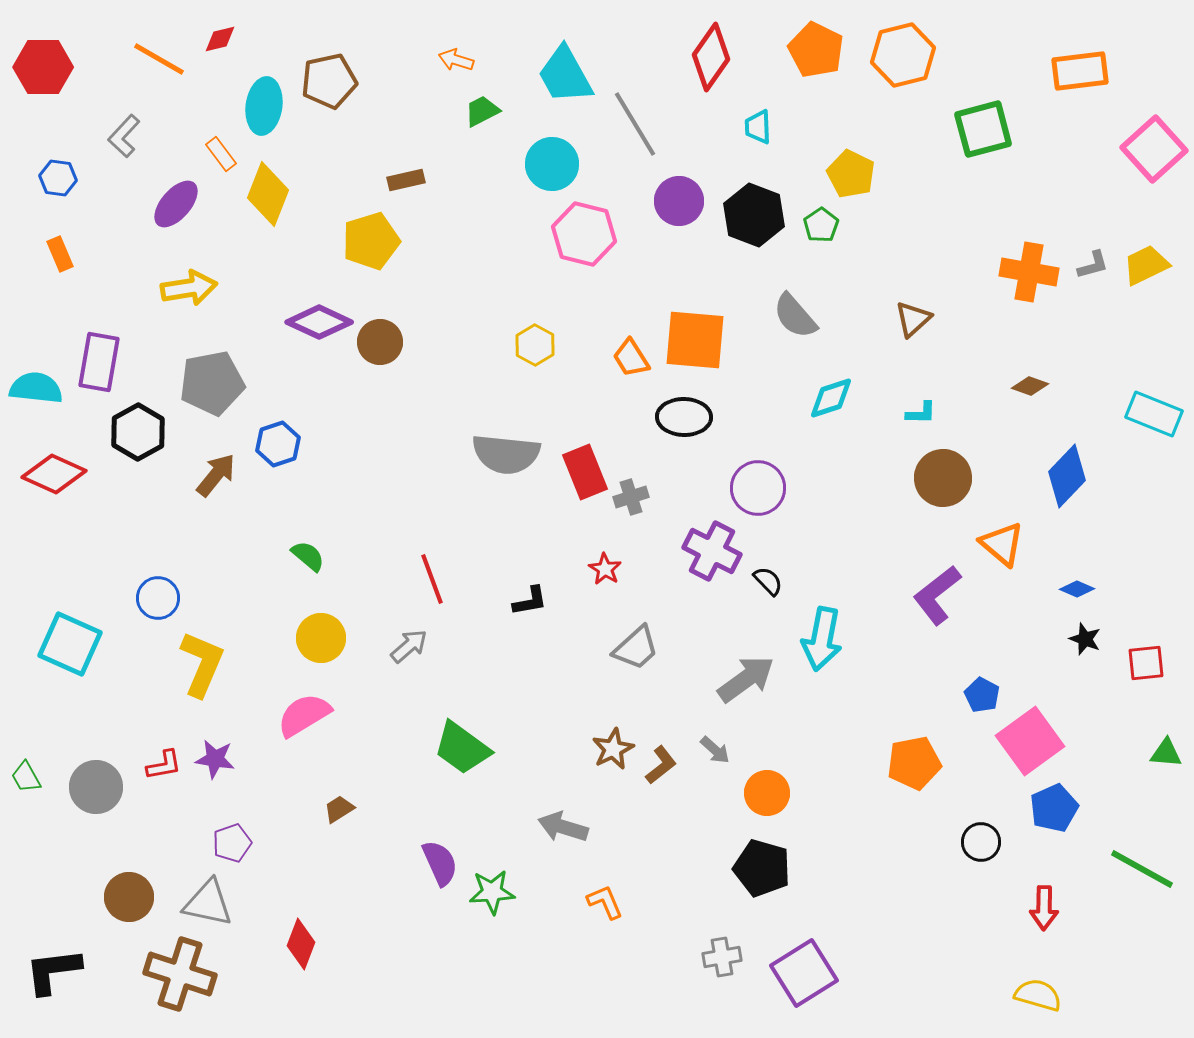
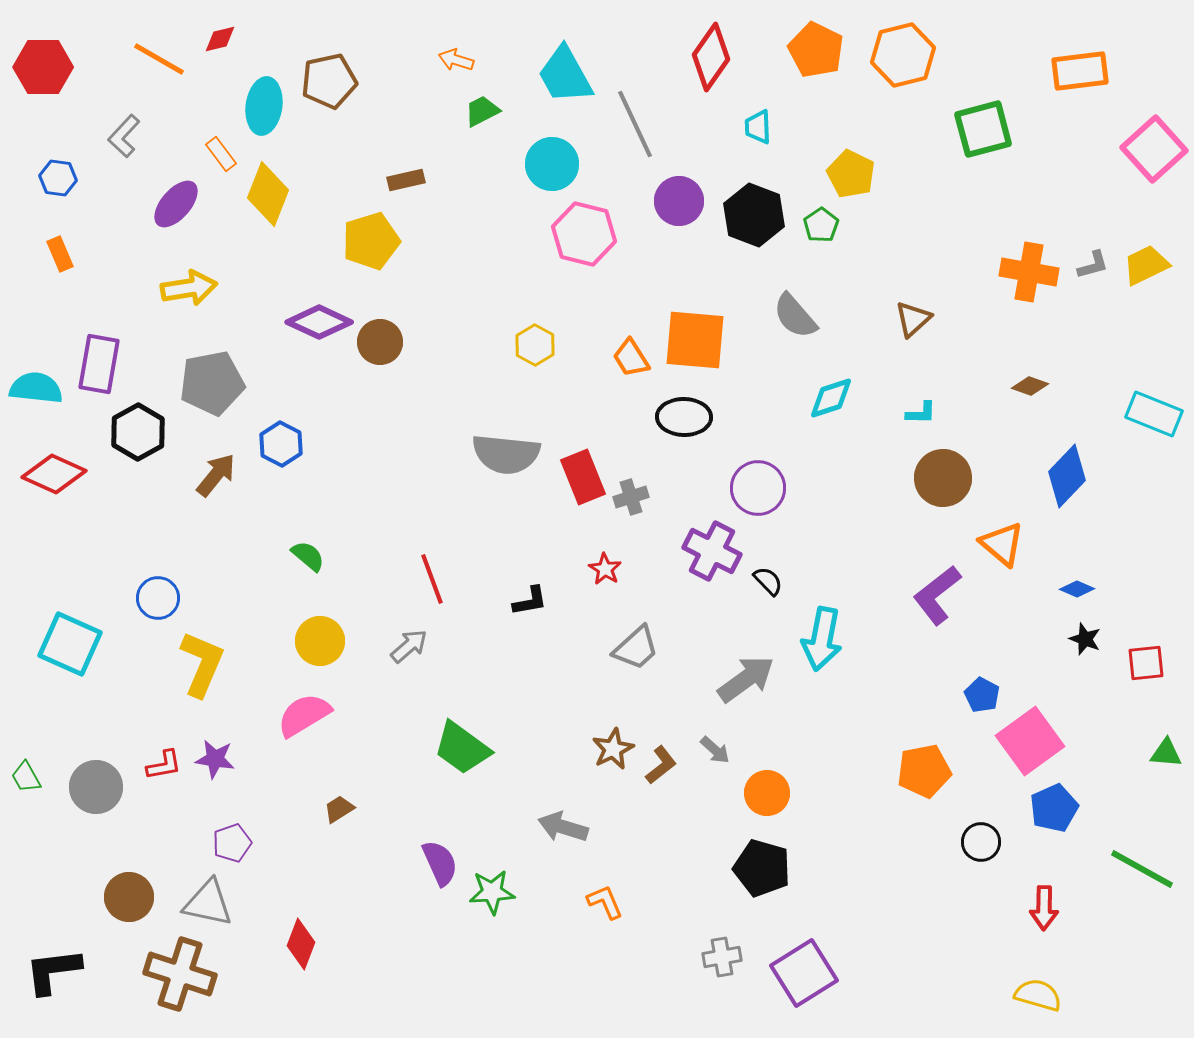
gray line at (635, 124): rotated 6 degrees clockwise
purple rectangle at (99, 362): moved 2 px down
blue hexagon at (278, 444): moved 3 px right; rotated 15 degrees counterclockwise
red rectangle at (585, 472): moved 2 px left, 5 px down
yellow circle at (321, 638): moved 1 px left, 3 px down
orange pentagon at (914, 763): moved 10 px right, 8 px down
